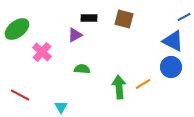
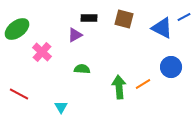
blue triangle: moved 11 px left, 13 px up
red line: moved 1 px left, 1 px up
